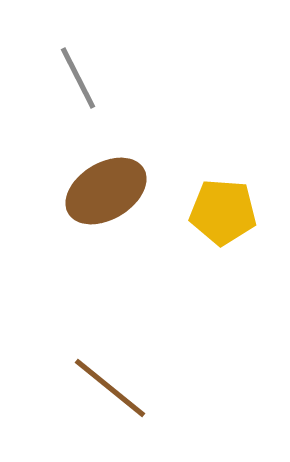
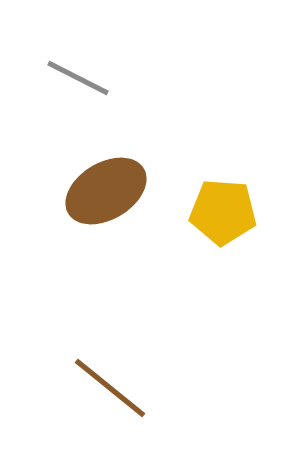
gray line: rotated 36 degrees counterclockwise
